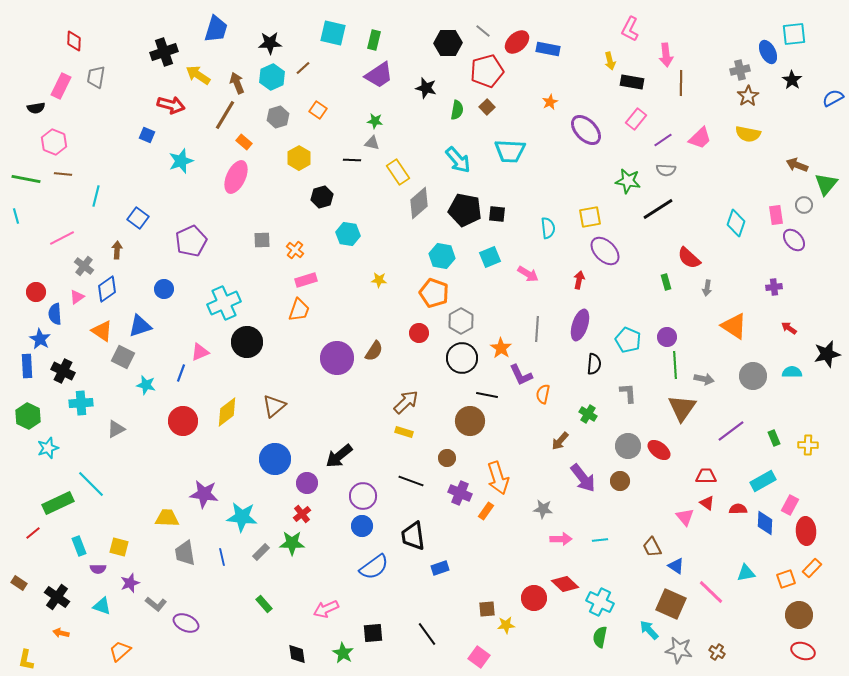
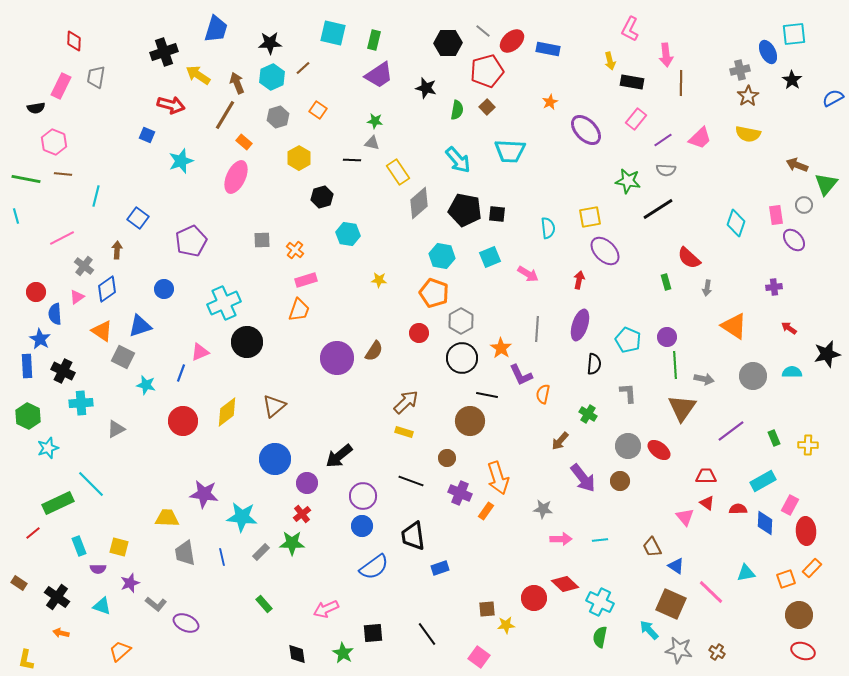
red ellipse at (517, 42): moved 5 px left, 1 px up
